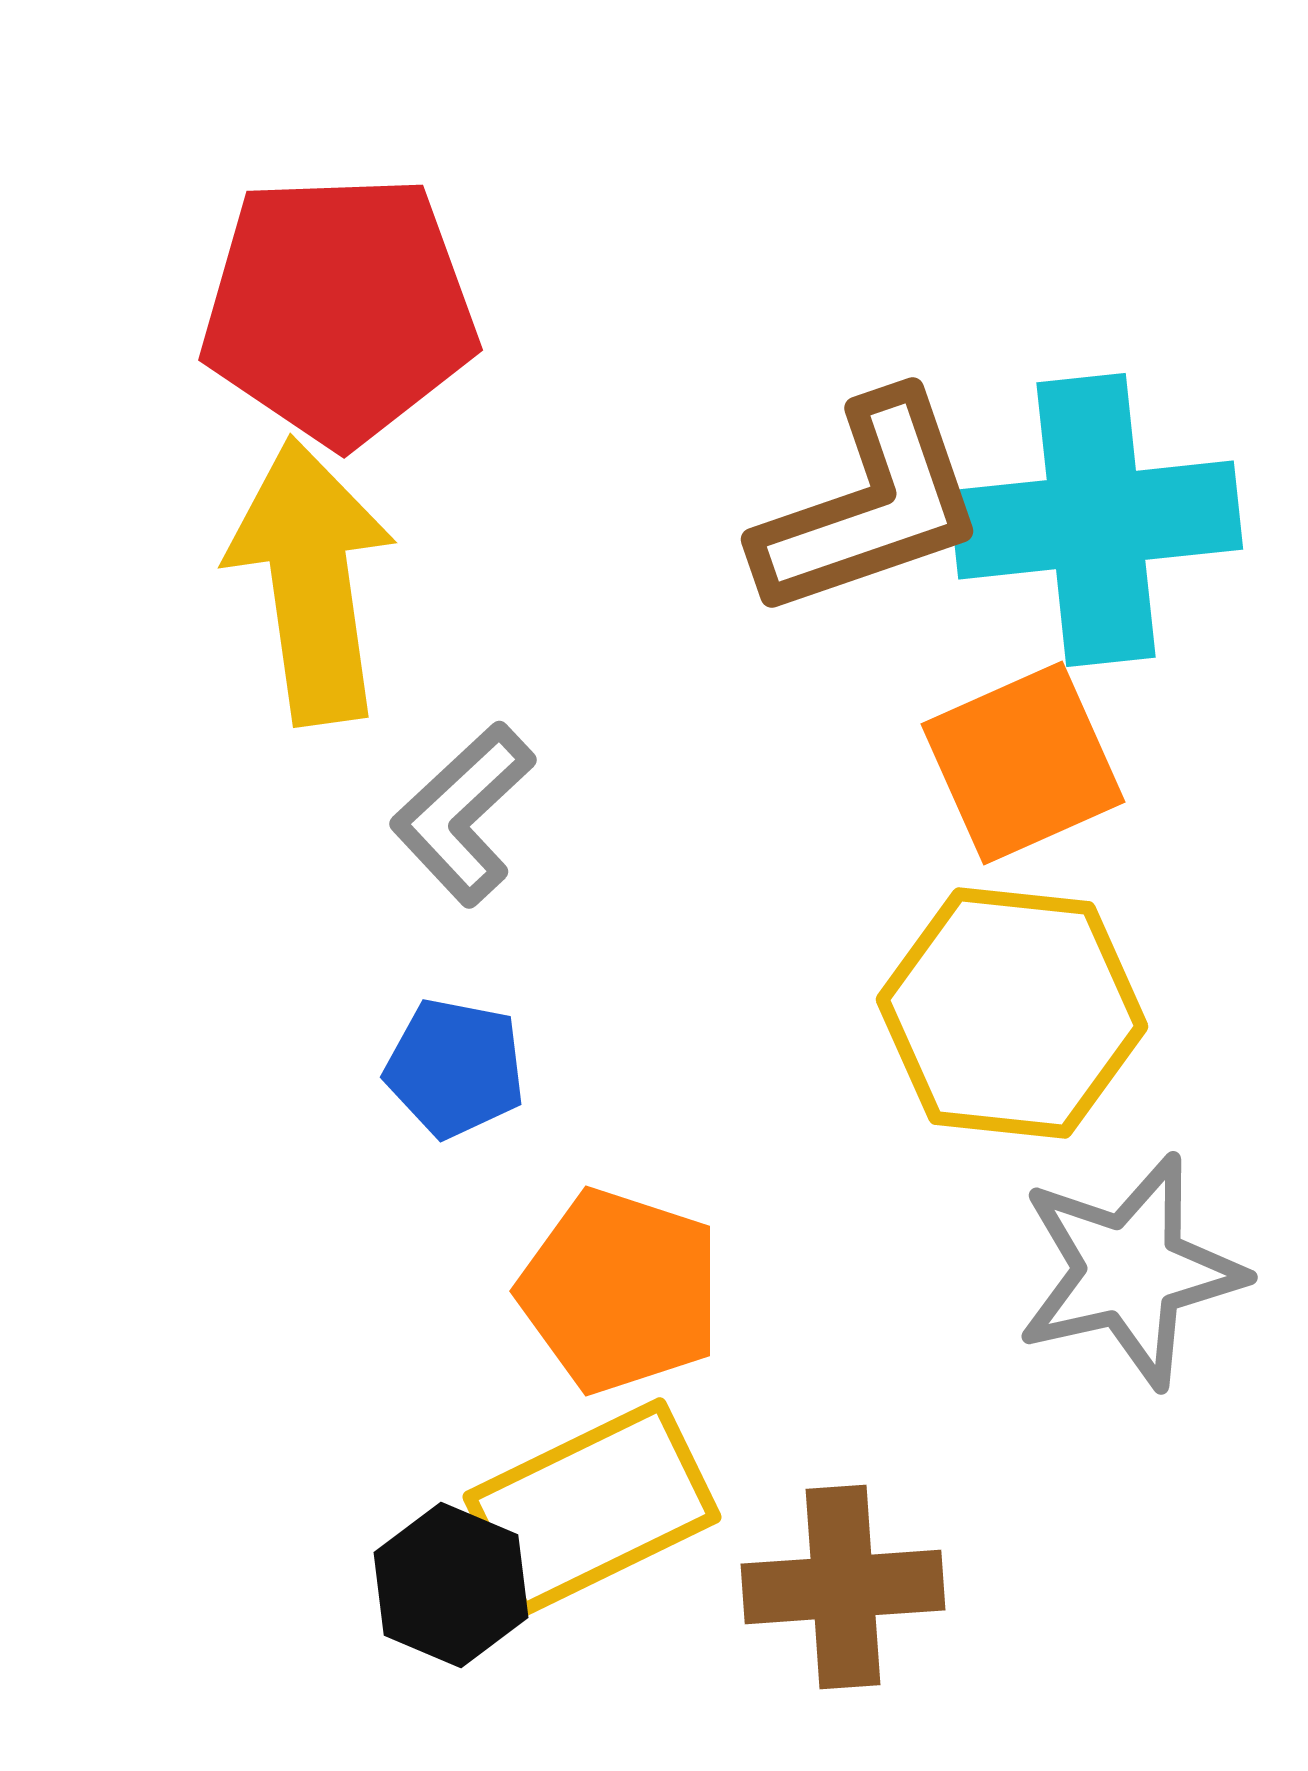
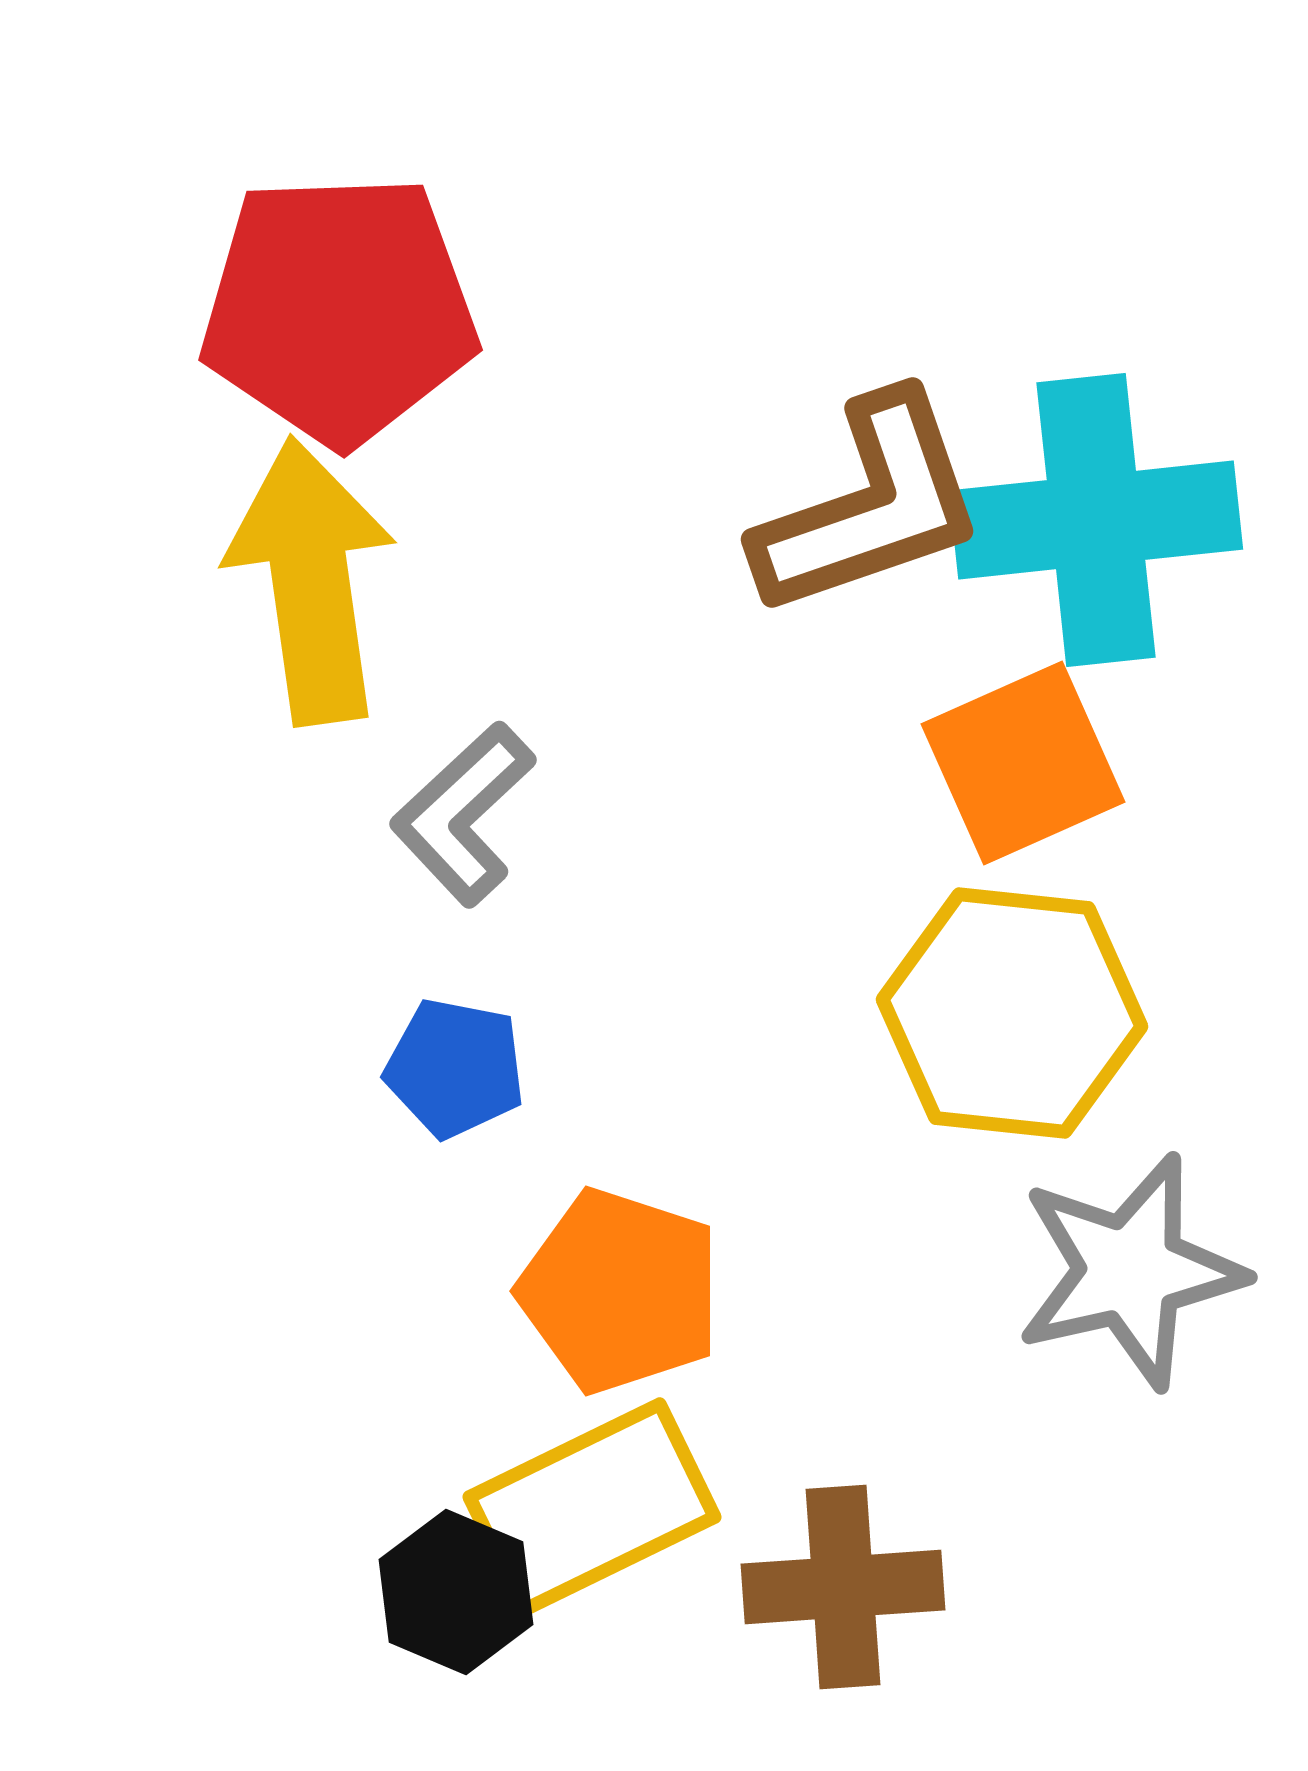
black hexagon: moved 5 px right, 7 px down
